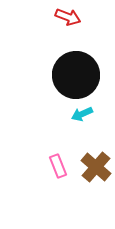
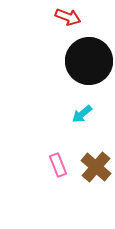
black circle: moved 13 px right, 14 px up
cyan arrow: rotated 15 degrees counterclockwise
pink rectangle: moved 1 px up
